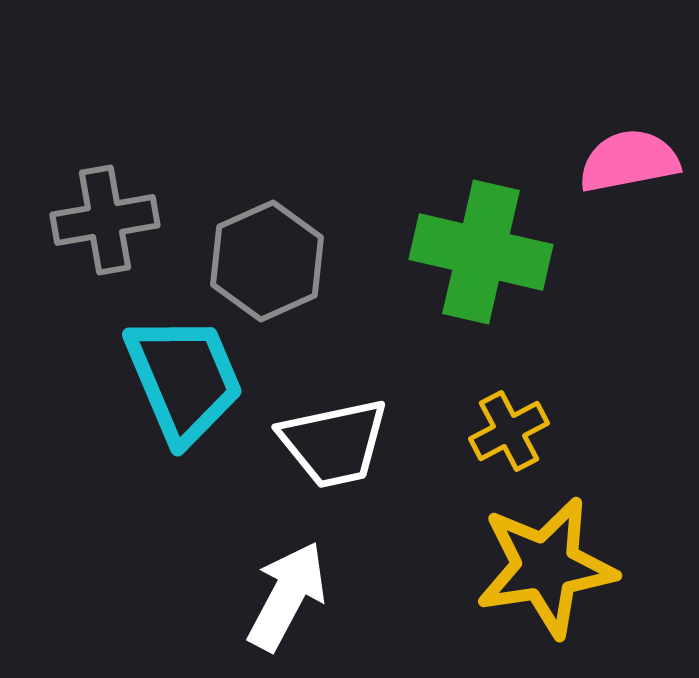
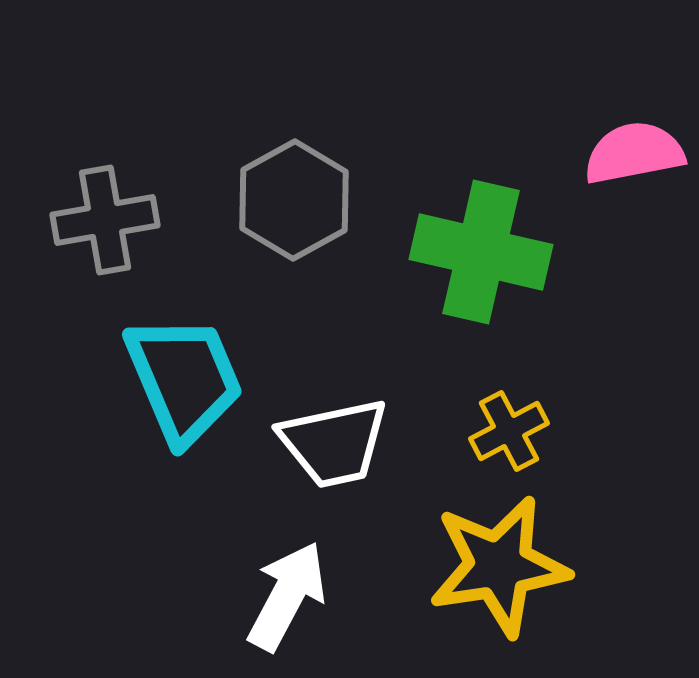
pink semicircle: moved 5 px right, 8 px up
gray hexagon: moved 27 px right, 61 px up; rotated 5 degrees counterclockwise
yellow star: moved 47 px left, 1 px up
